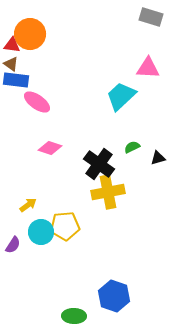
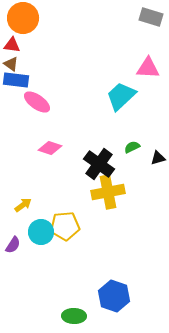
orange circle: moved 7 px left, 16 px up
yellow arrow: moved 5 px left
